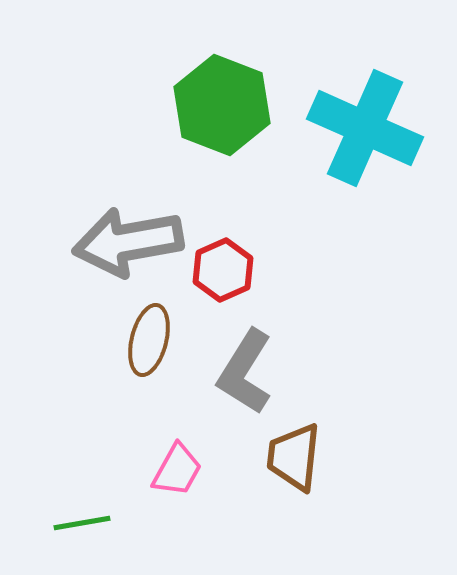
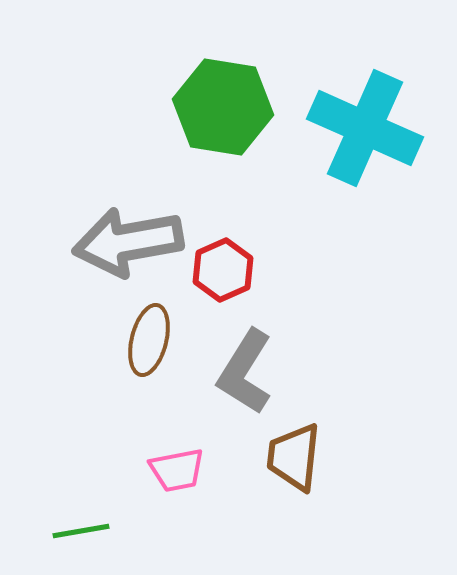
green hexagon: moved 1 px right, 2 px down; rotated 12 degrees counterclockwise
pink trapezoid: rotated 50 degrees clockwise
green line: moved 1 px left, 8 px down
